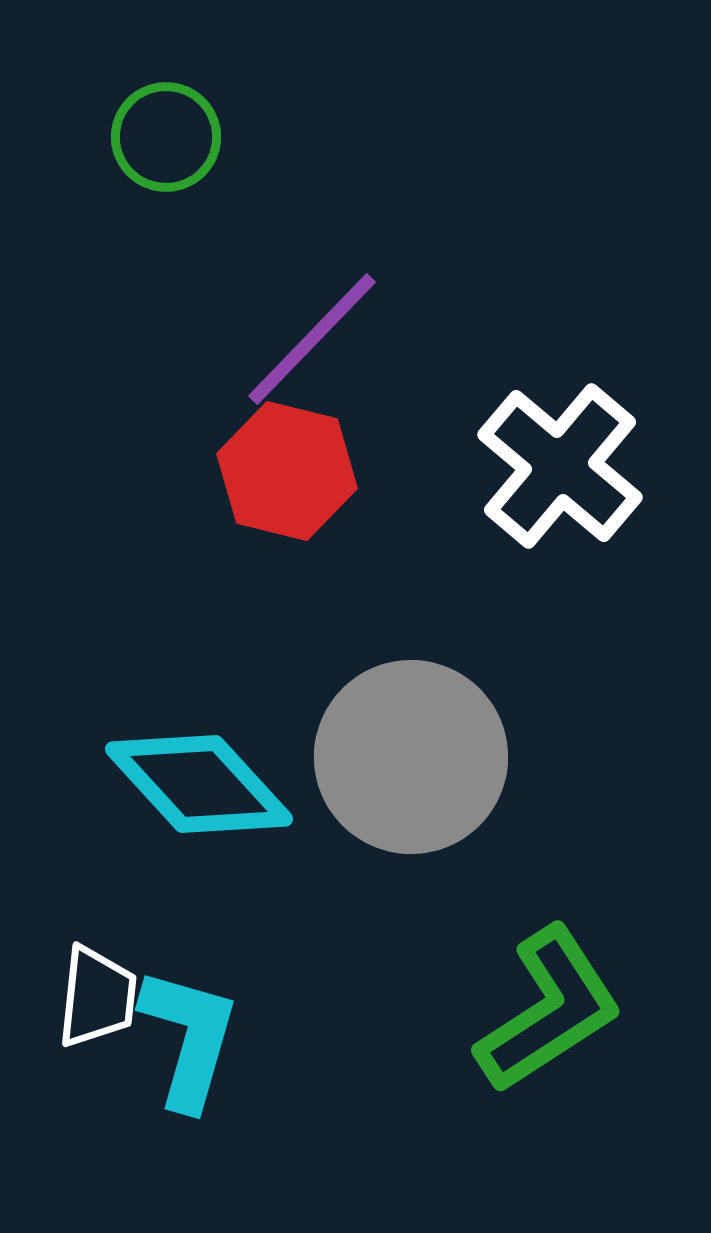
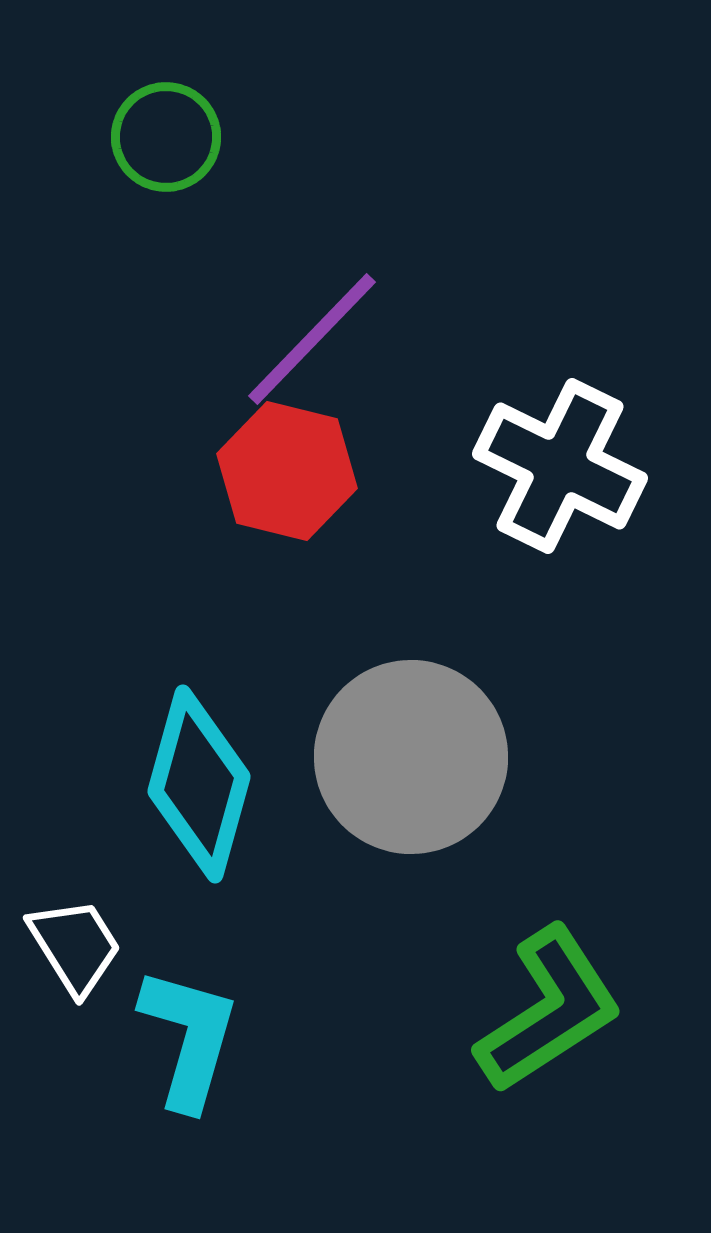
white cross: rotated 14 degrees counterclockwise
cyan diamond: rotated 58 degrees clockwise
white trapezoid: moved 22 px left, 51 px up; rotated 38 degrees counterclockwise
